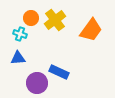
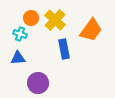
yellow cross: rotated 10 degrees counterclockwise
blue rectangle: moved 5 px right, 23 px up; rotated 54 degrees clockwise
purple circle: moved 1 px right
